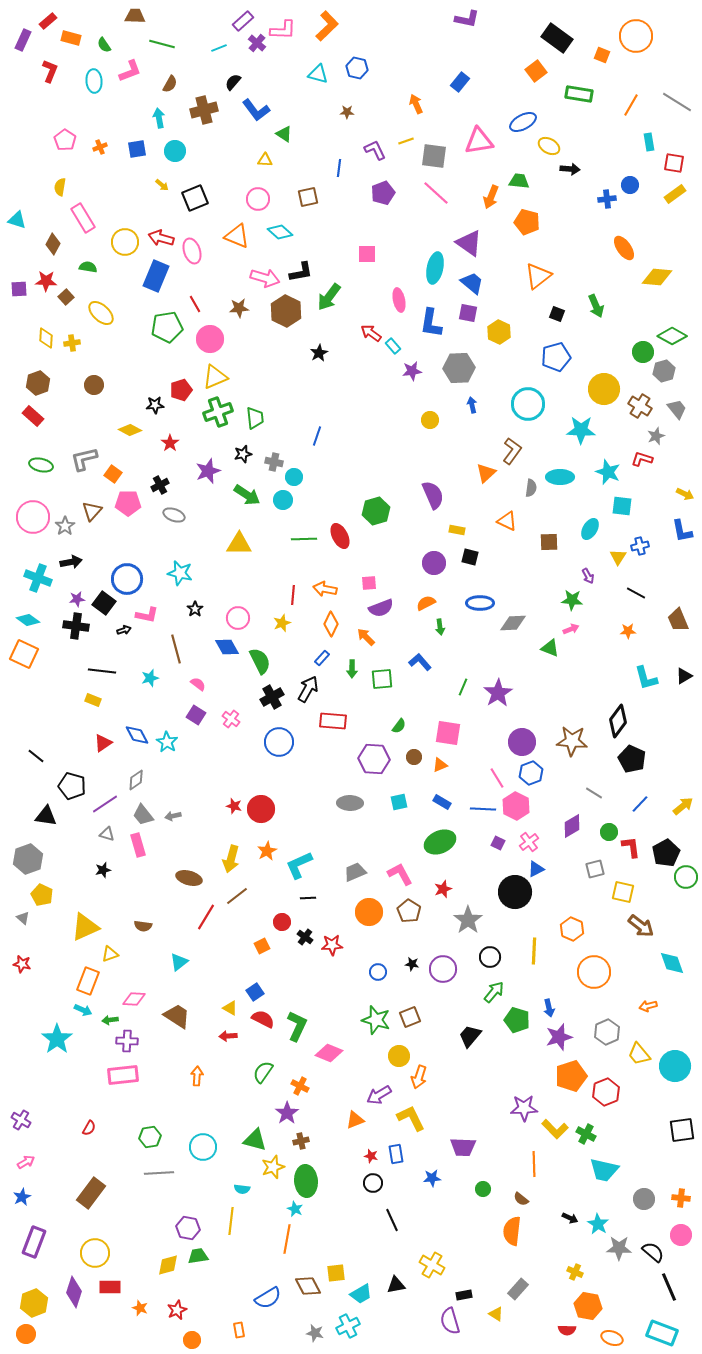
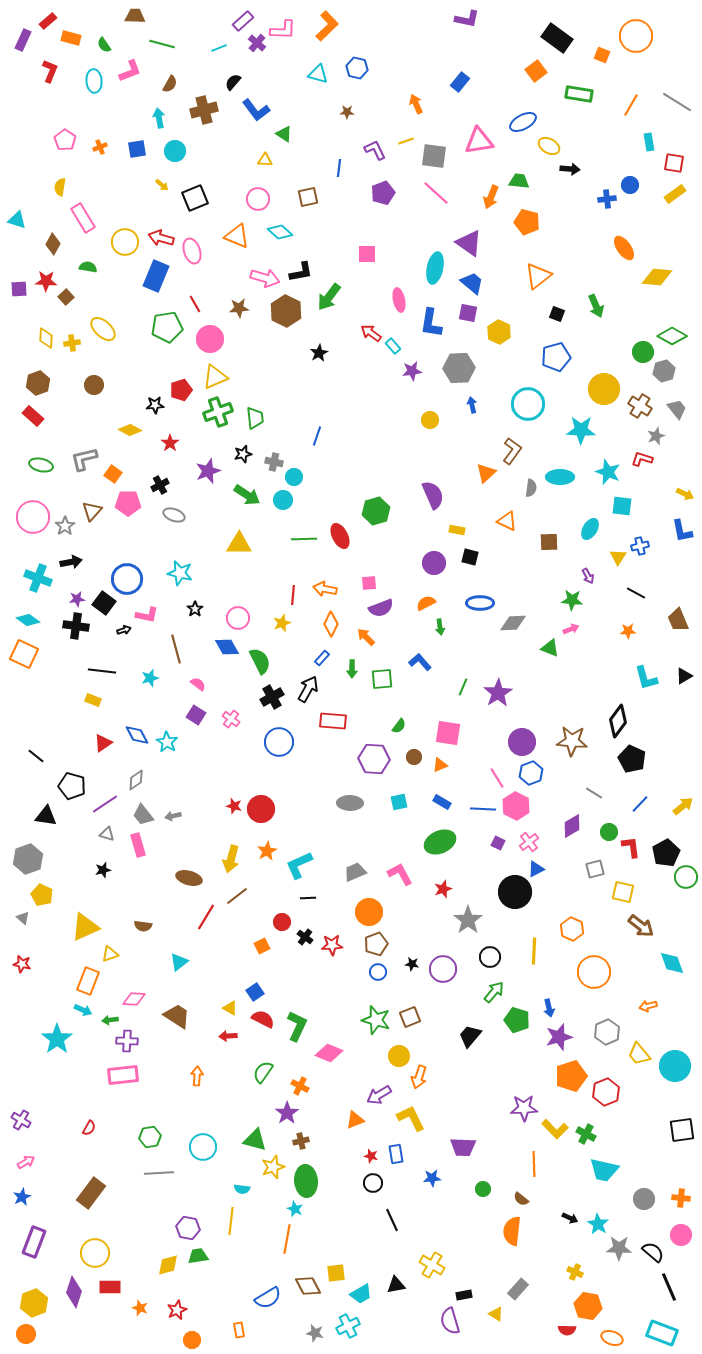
yellow ellipse at (101, 313): moved 2 px right, 16 px down
brown pentagon at (409, 911): moved 33 px left, 33 px down; rotated 20 degrees clockwise
